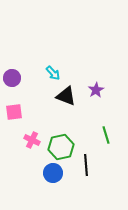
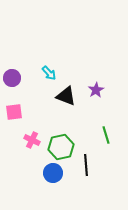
cyan arrow: moved 4 px left
